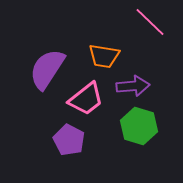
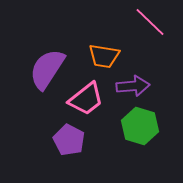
green hexagon: moved 1 px right
